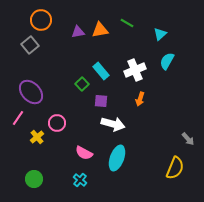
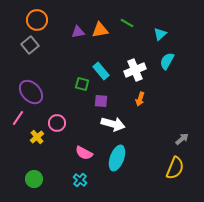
orange circle: moved 4 px left
green square: rotated 32 degrees counterclockwise
gray arrow: moved 6 px left; rotated 88 degrees counterclockwise
